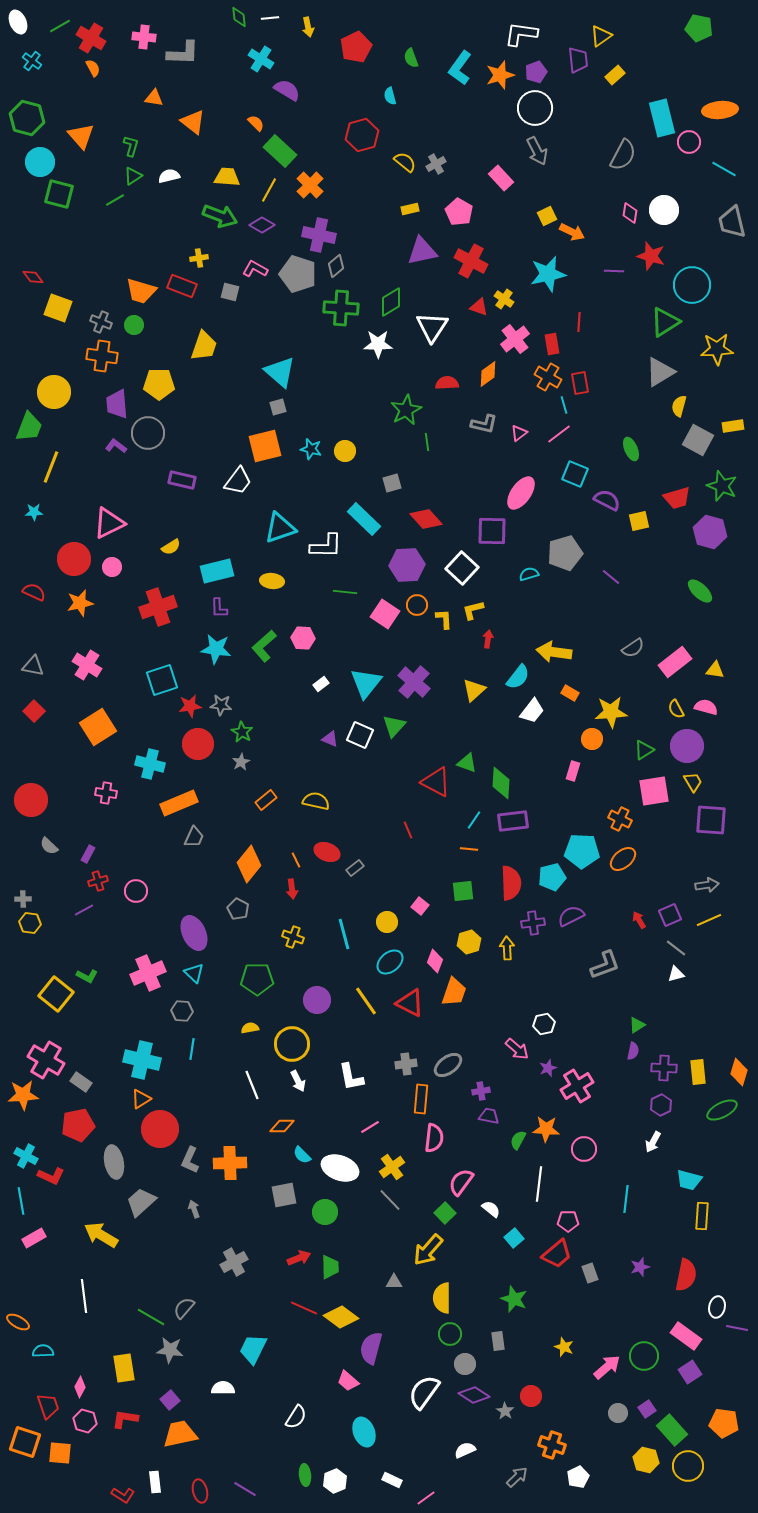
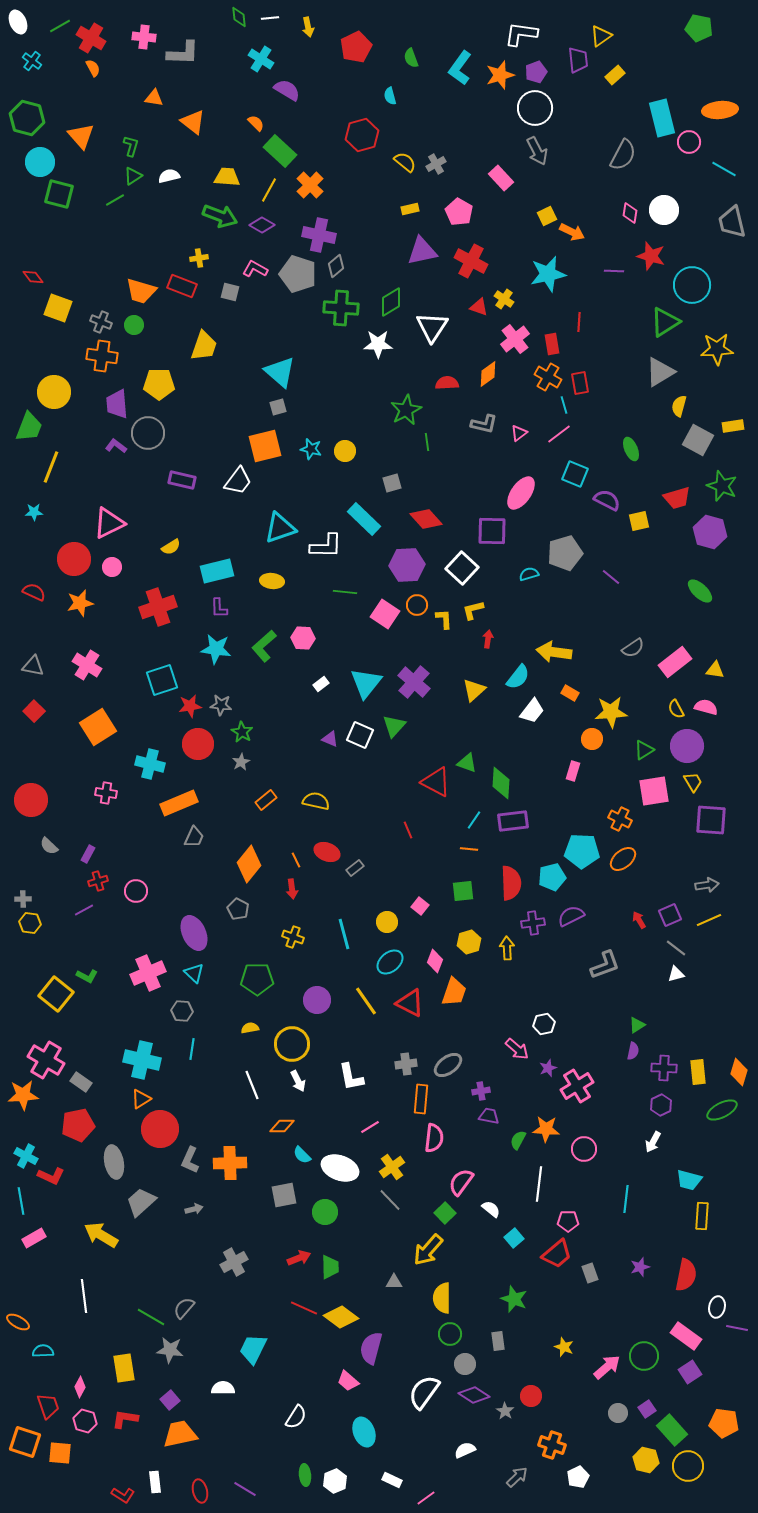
gray arrow at (194, 1209): rotated 96 degrees clockwise
